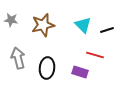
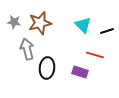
gray star: moved 3 px right, 2 px down
brown star: moved 3 px left, 2 px up
black line: moved 1 px down
gray arrow: moved 9 px right, 9 px up
